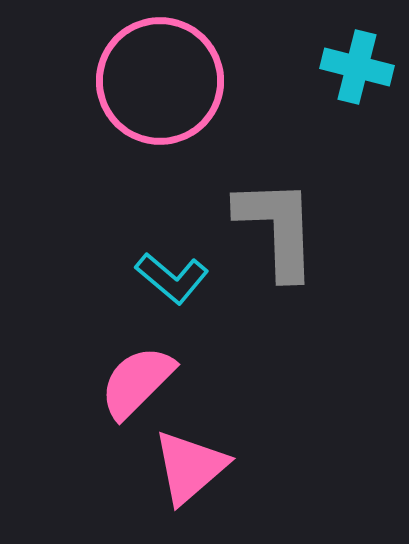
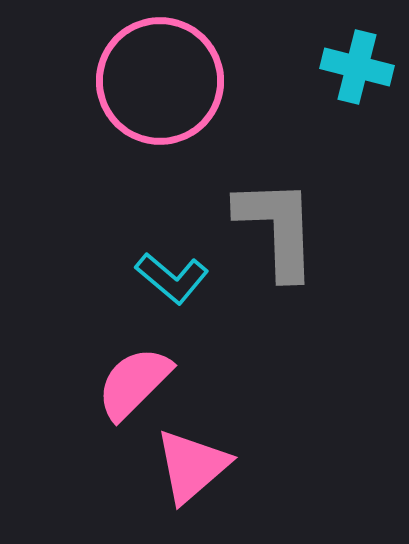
pink semicircle: moved 3 px left, 1 px down
pink triangle: moved 2 px right, 1 px up
